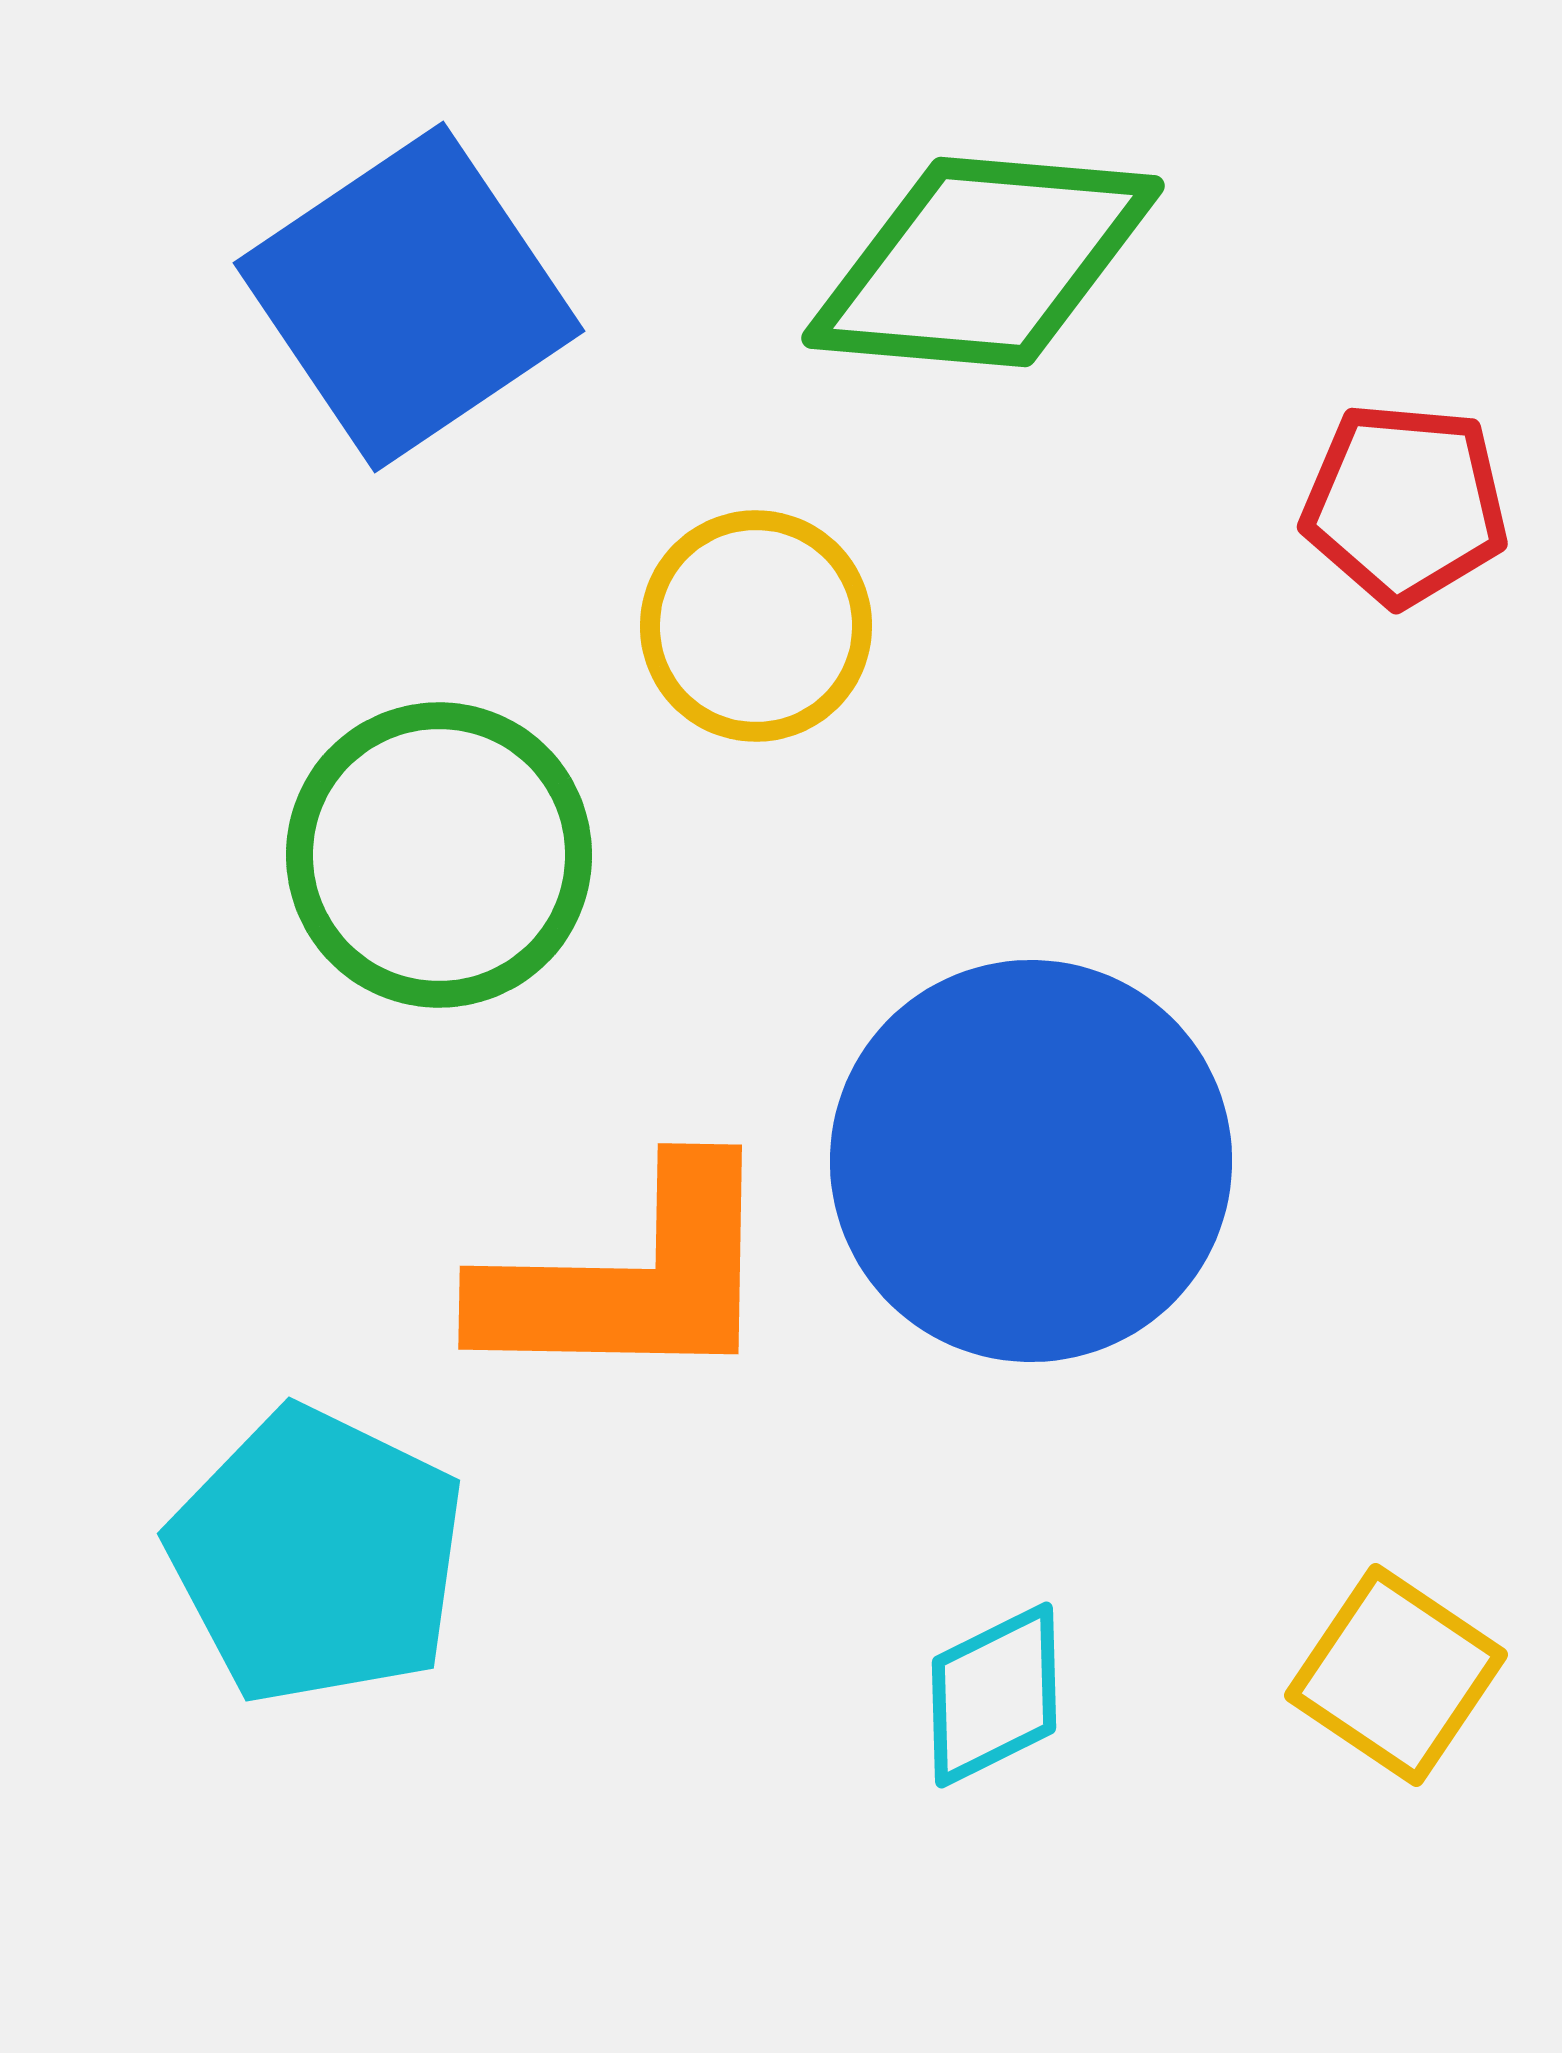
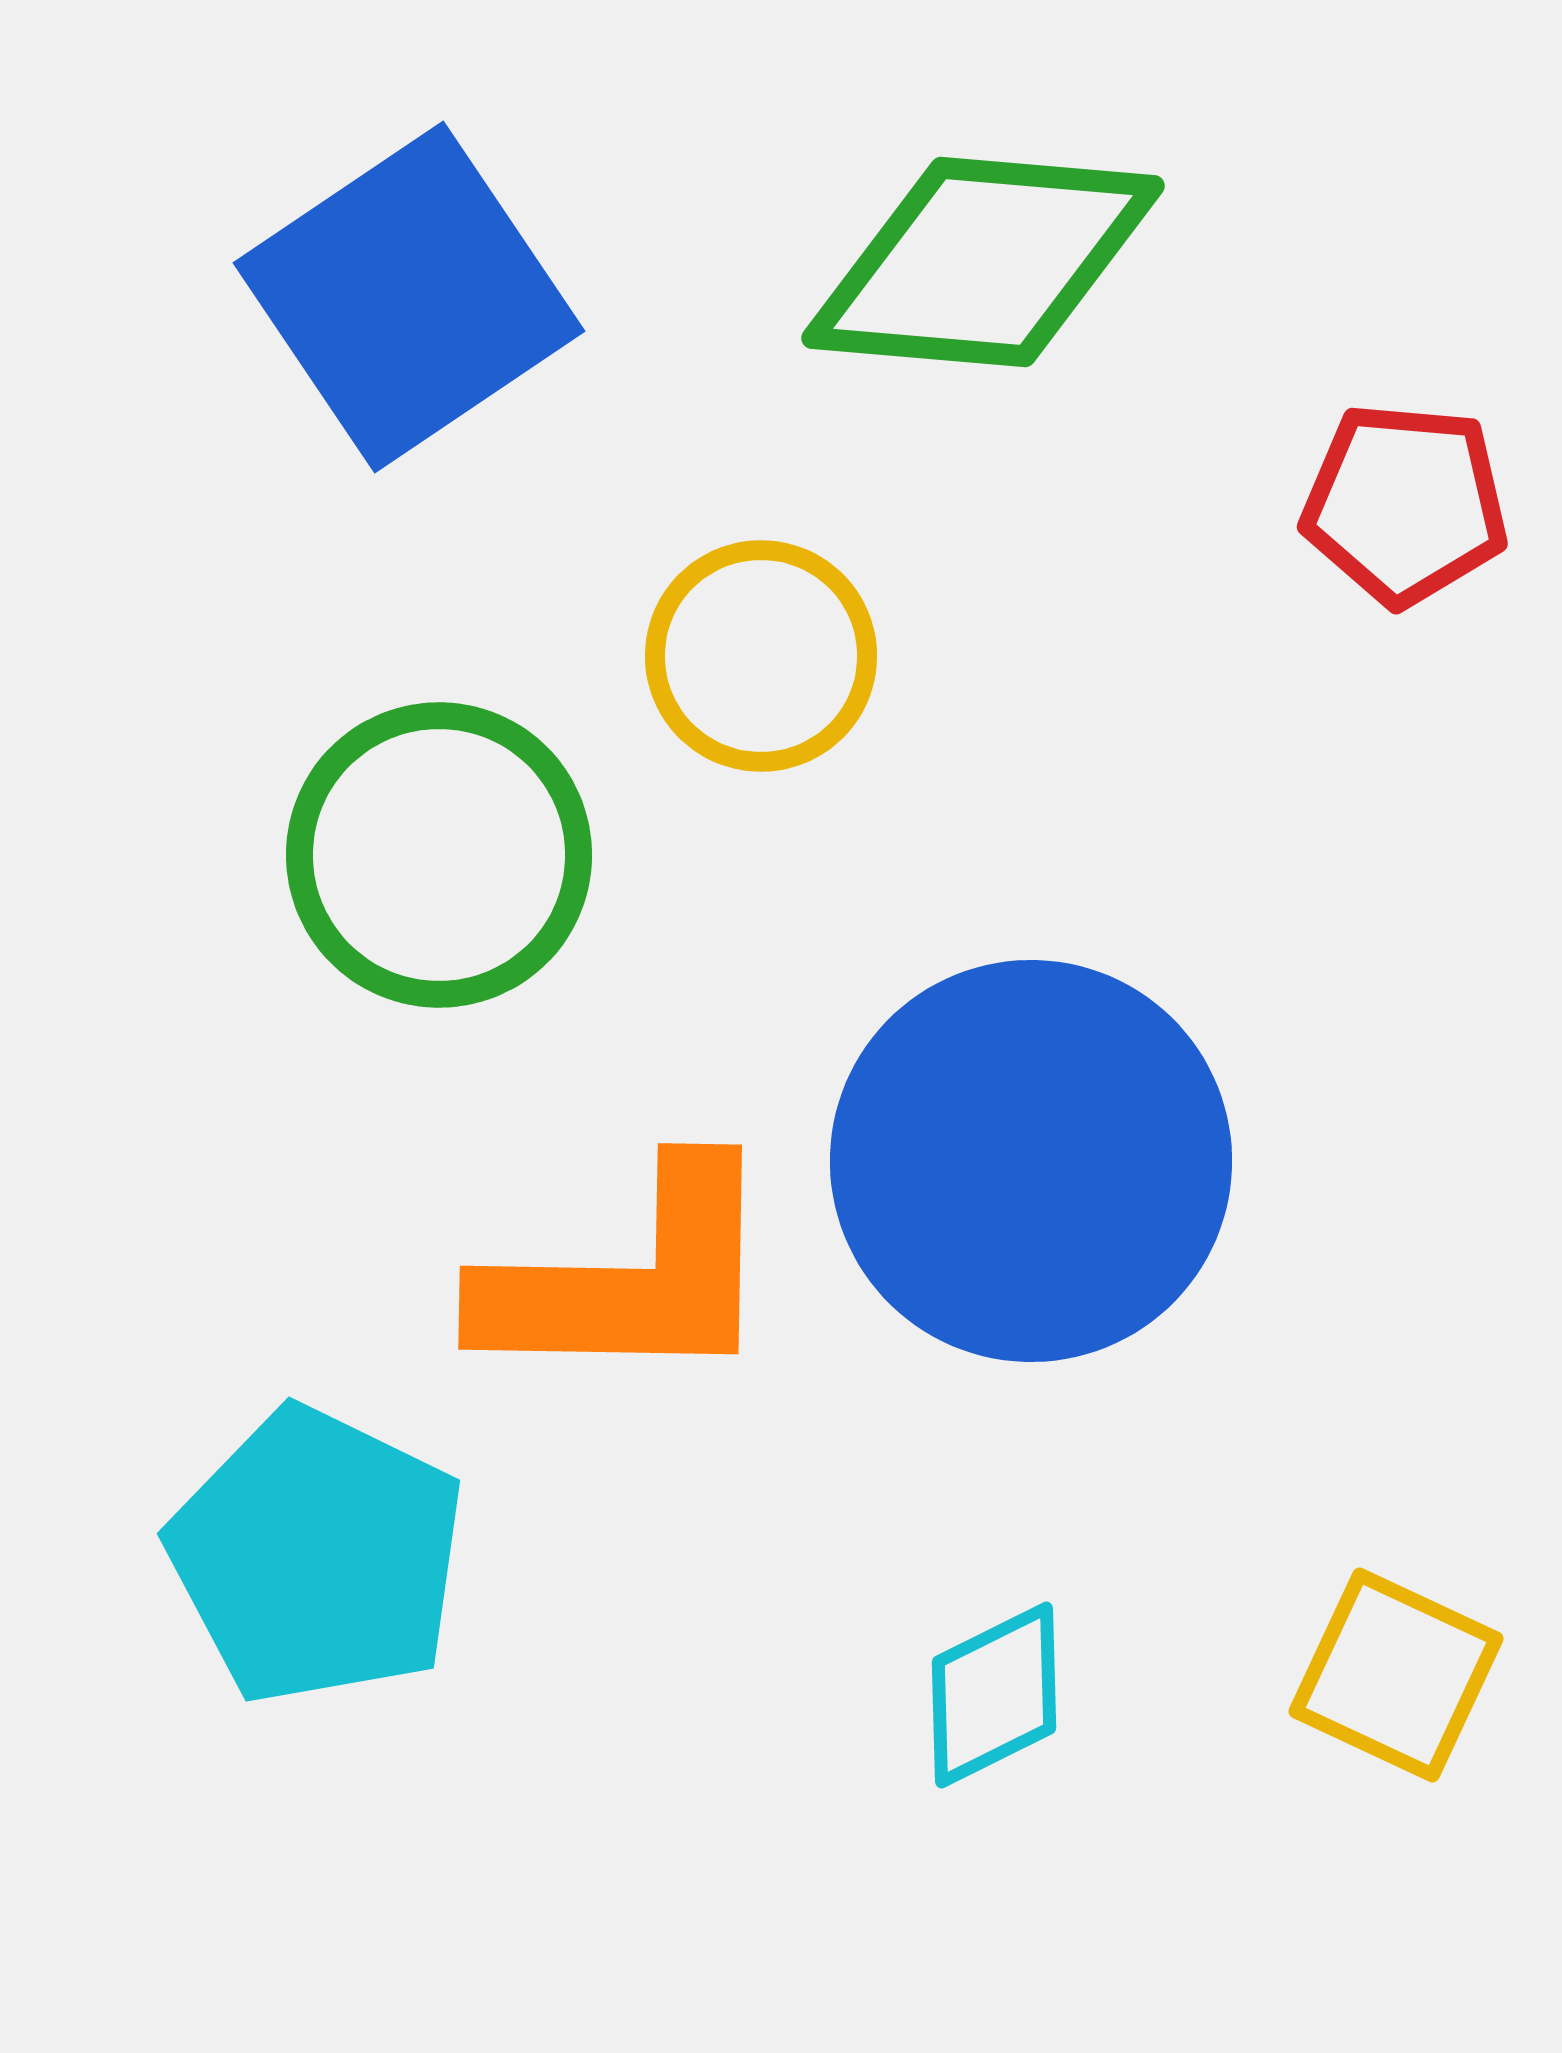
yellow circle: moved 5 px right, 30 px down
yellow square: rotated 9 degrees counterclockwise
